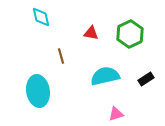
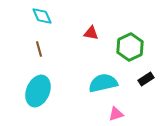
cyan diamond: moved 1 px right, 1 px up; rotated 10 degrees counterclockwise
green hexagon: moved 13 px down
brown line: moved 22 px left, 7 px up
cyan semicircle: moved 2 px left, 7 px down
cyan ellipse: rotated 32 degrees clockwise
